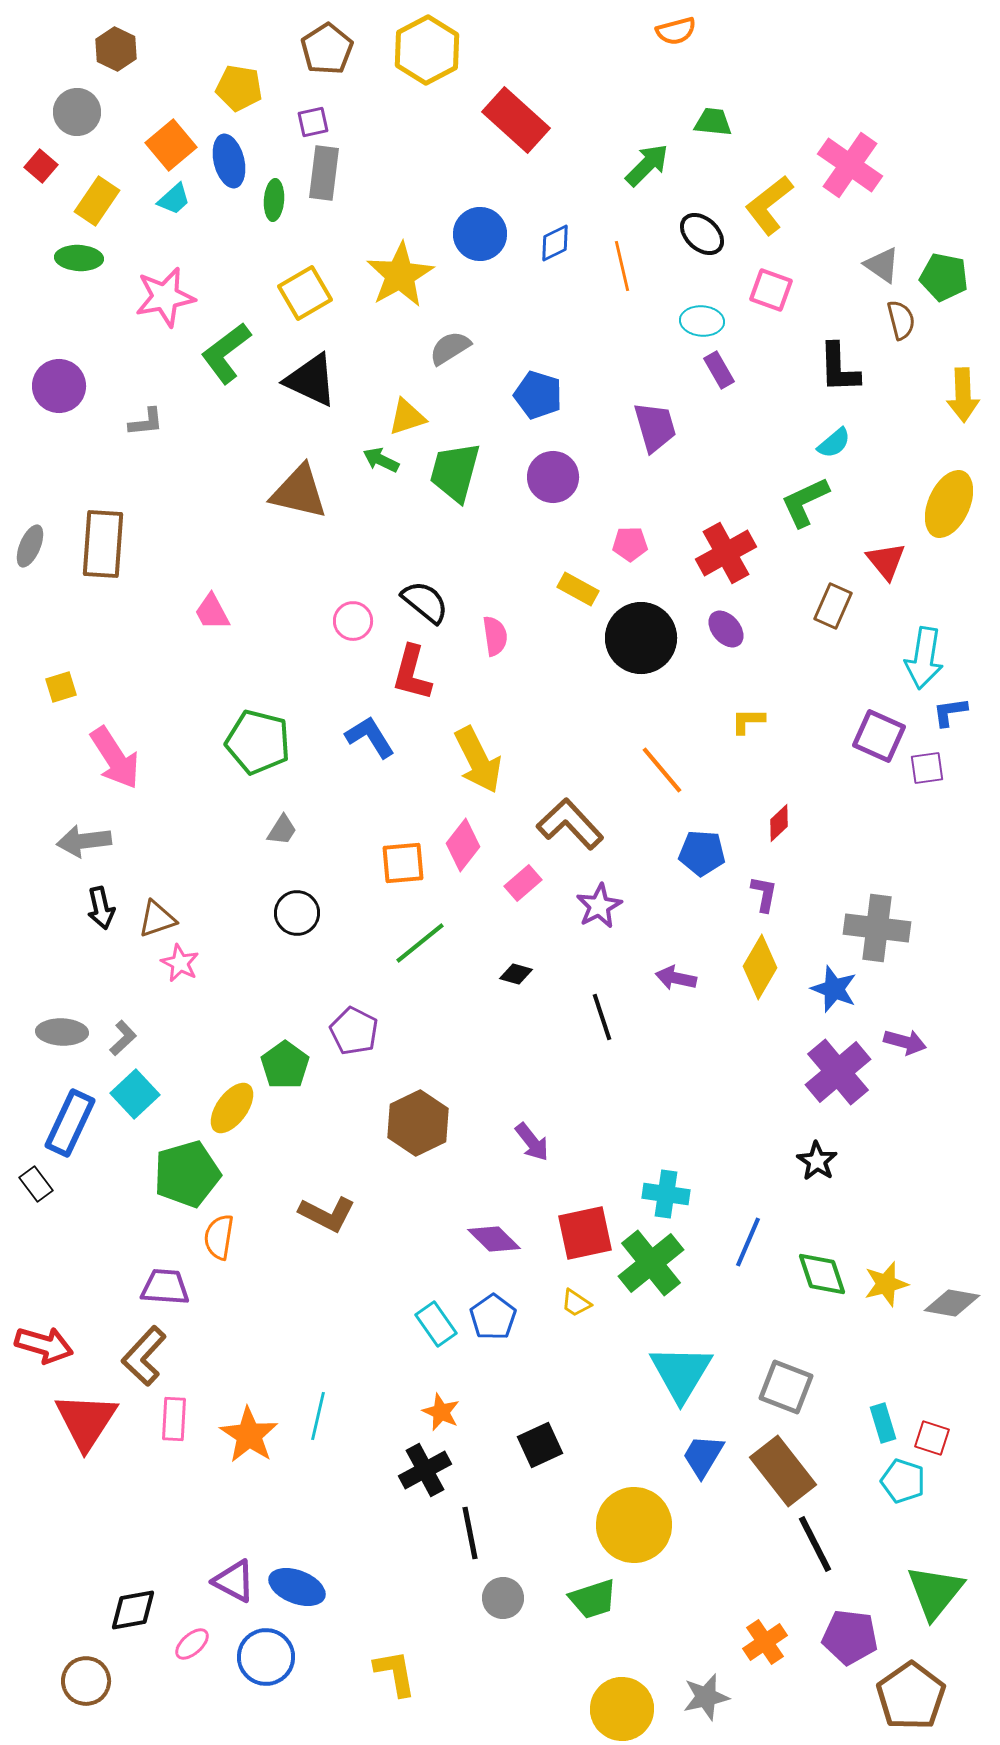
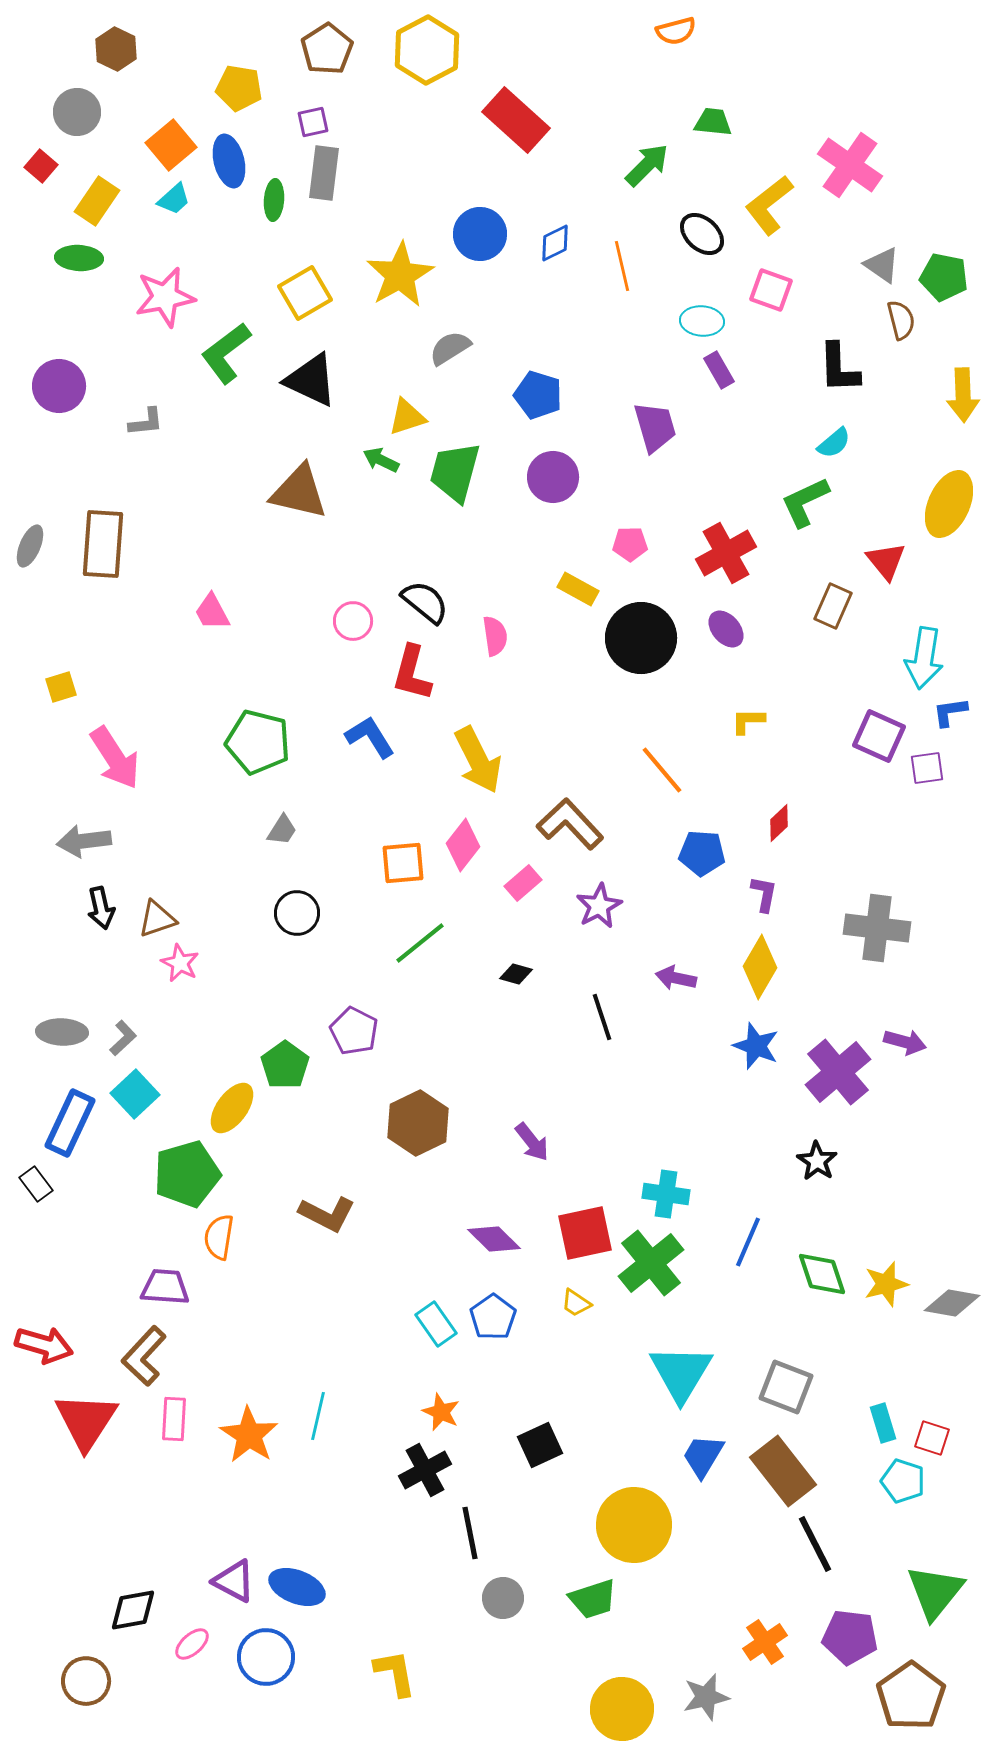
blue star at (834, 989): moved 78 px left, 57 px down
